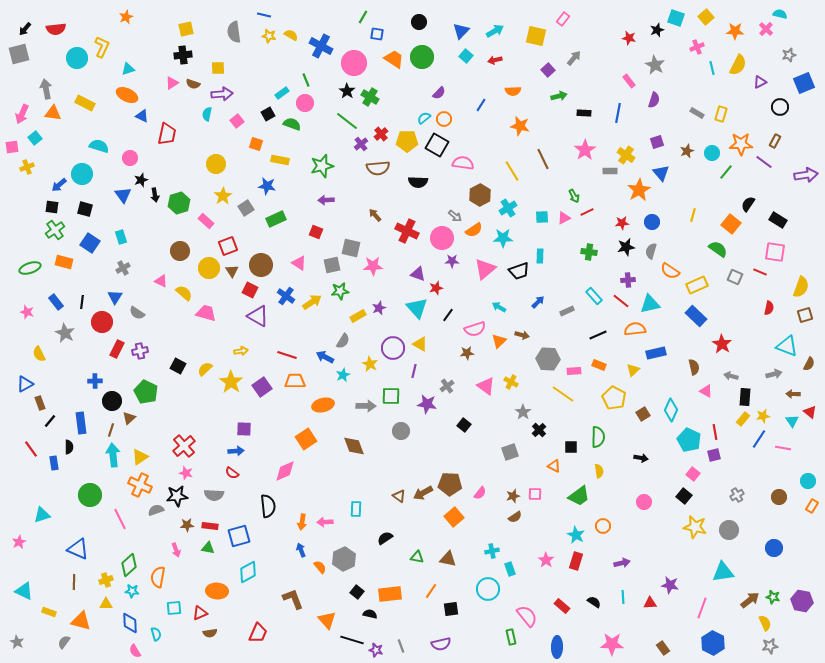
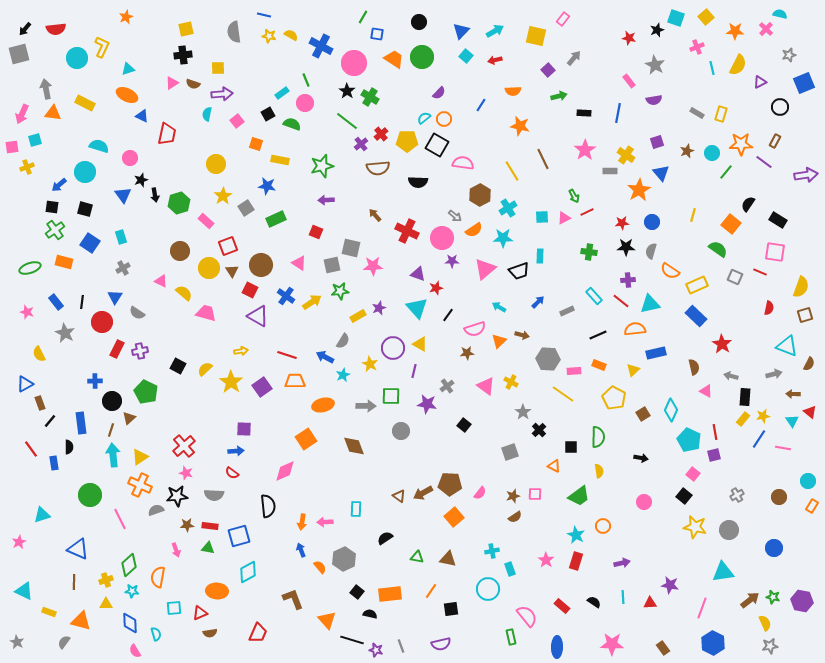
purple semicircle at (654, 100): rotated 63 degrees clockwise
cyan square at (35, 138): moved 2 px down; rotated 24 degrees clockwise
cyan circle at (82, 174): moved 3 px right, 2 px up
black star at (626, 247): rotated 12 degrees clockwise
